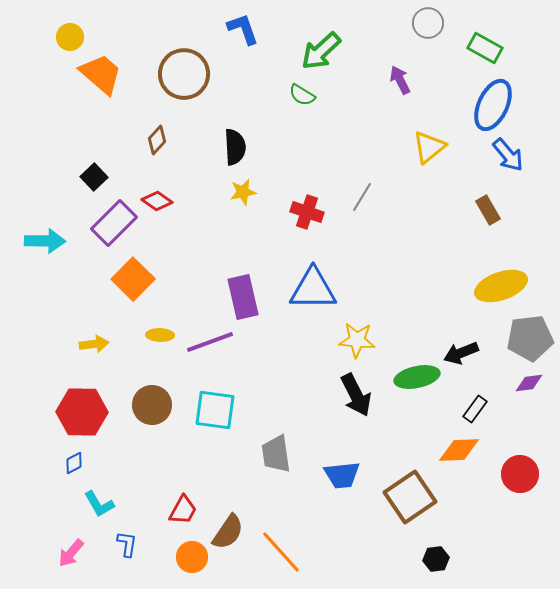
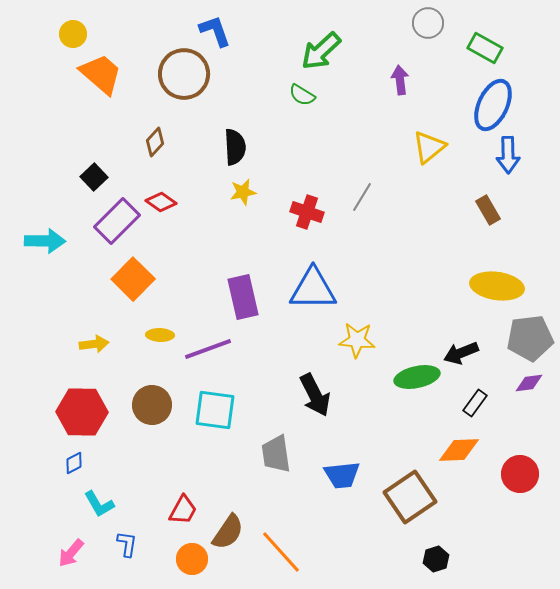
blue L-shape at (243, 29): moved 28 px left, 2 px down
yellow circle at (70, 37): moved 3 px right, 3 px up
purple arrow at (400, 80): rotated 20 degrees clockwise
brown diamond at (157, 140): moved 2 px left, 2 px down
blue arrow at (508, 155): rotated 39 degrees clockwise
red diamond at (157, 201): moved 4 px right, 1 px down
purple rectangle at (114, 223): moved 3 px right, 2 px up
yellow ellipse at (501, 286): moved 4 px left; rotated 27 degrees clockwise
purple line at (210, 342): moved 2 px left, 7 px down
black arrow at (356, 395): moved 41 px left
black rectangle at (475, 409): moved 6 px up
orange circle at (192, 557): moved 2 px down
black hexagon at (436, 559): rotated 10 degrees counterclockwise
